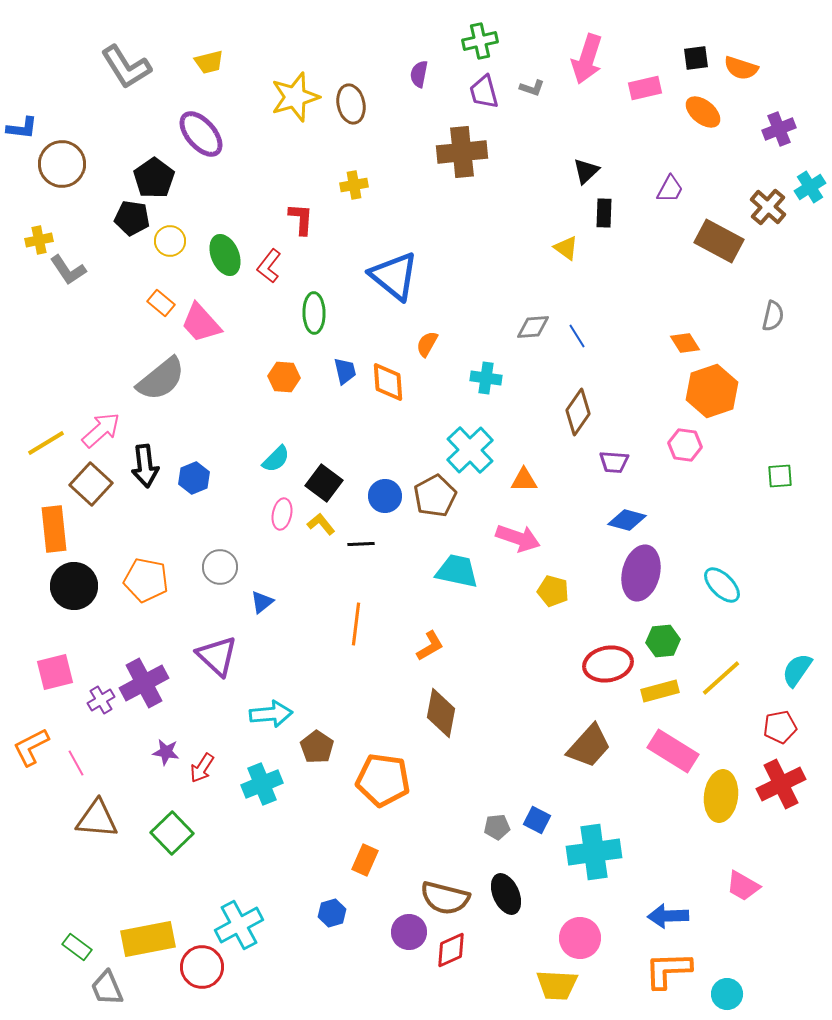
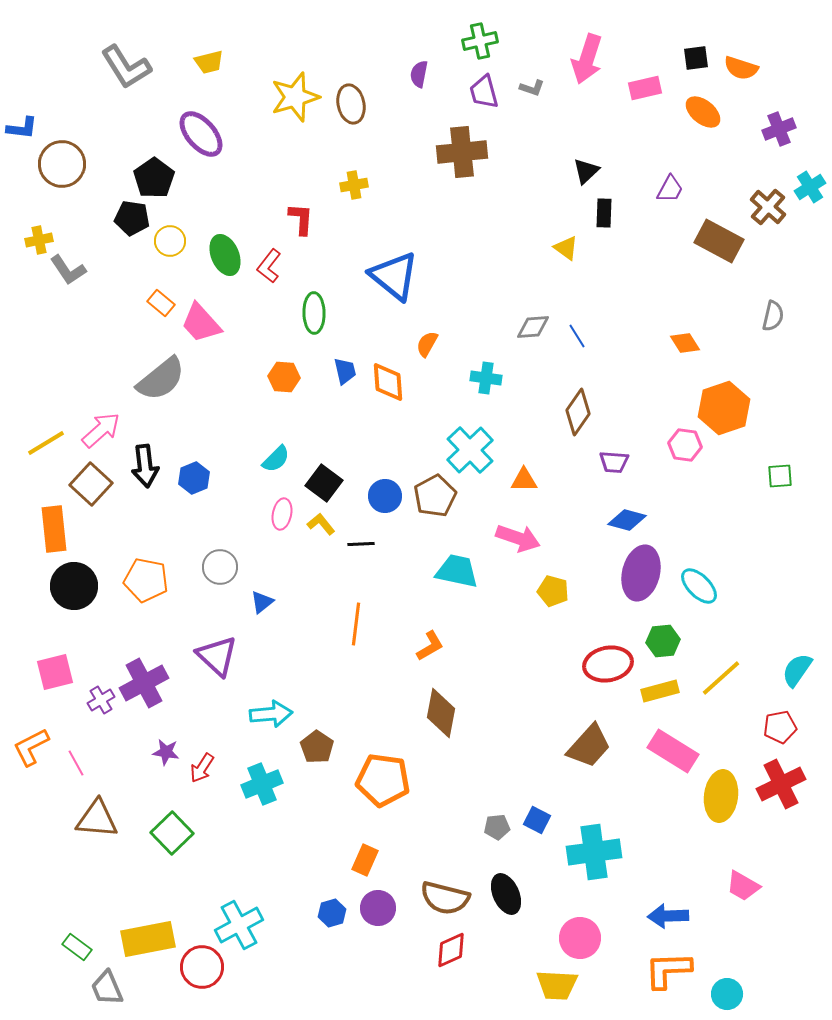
orange hexagon at (712, 391): moved 12 px right, 17 px down
cyan ellipse at (722, 585): moved 23 px left, 1 px down
purple circle at (409, 932): moved 31 px left, 24 px up
